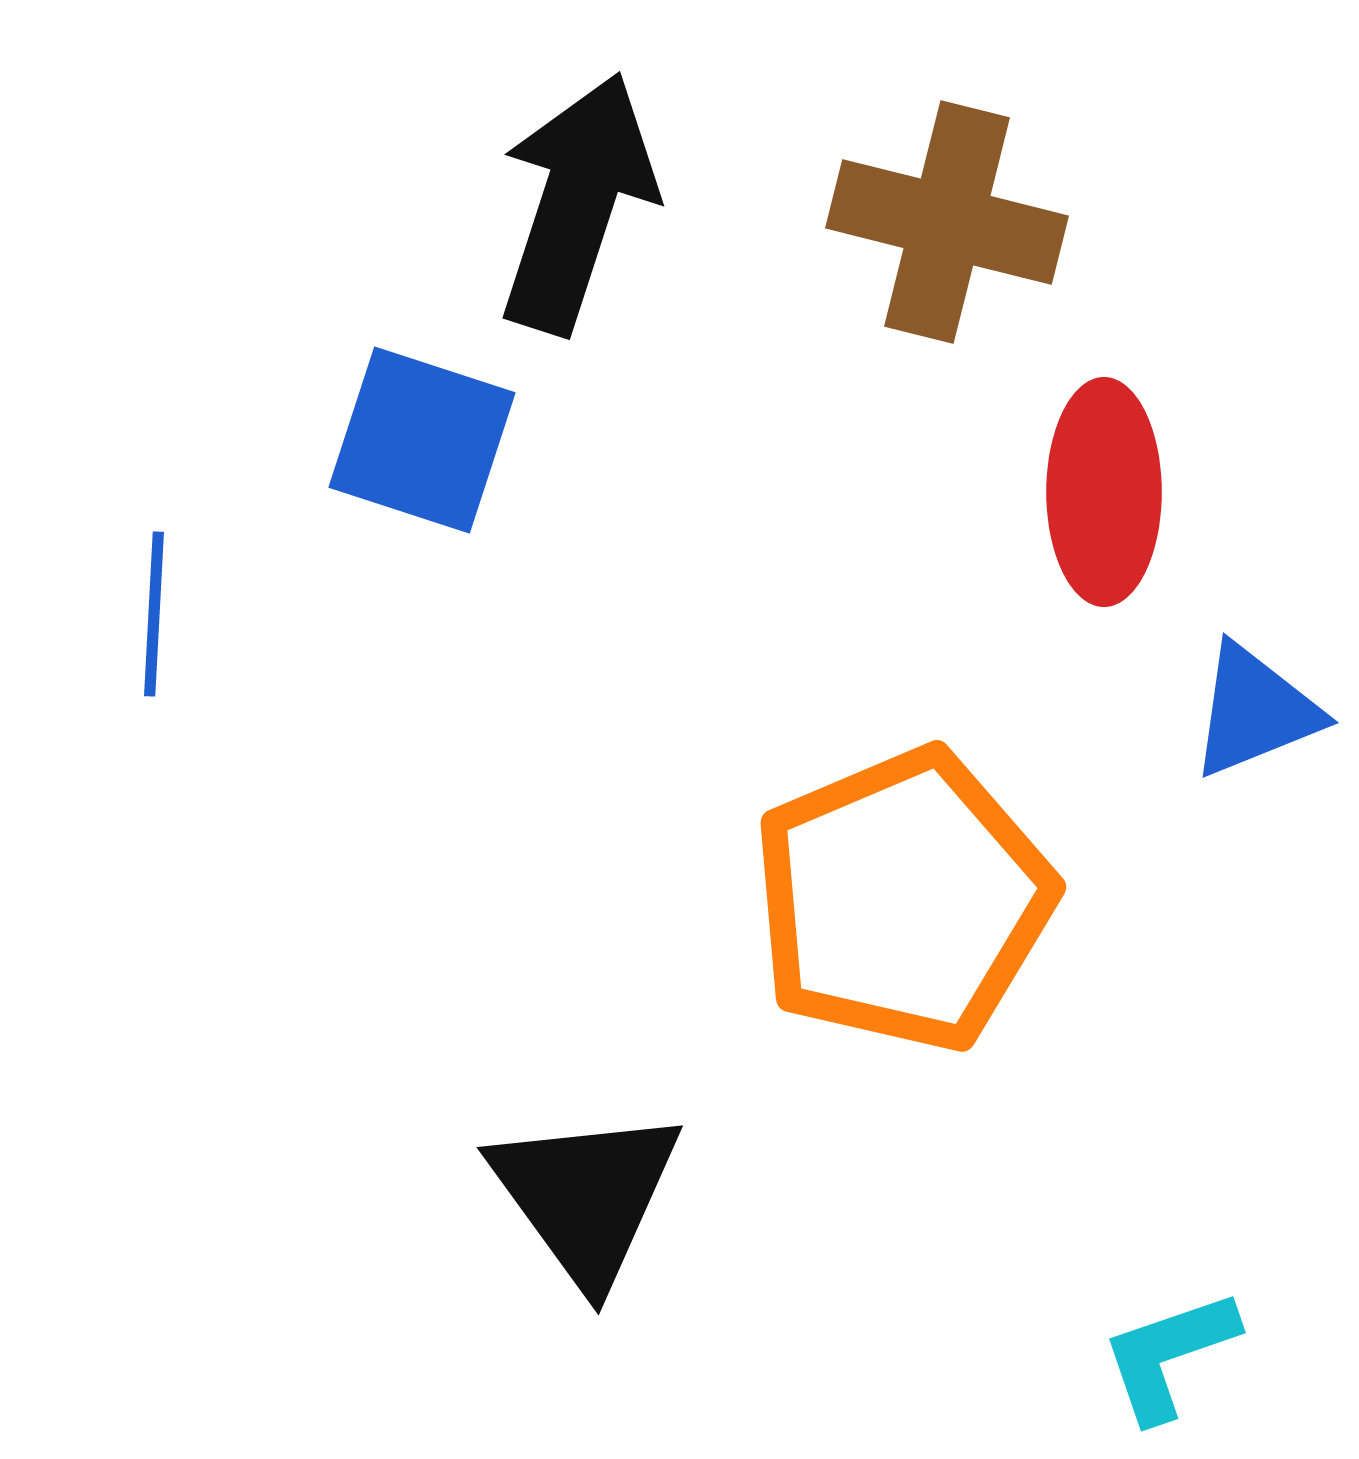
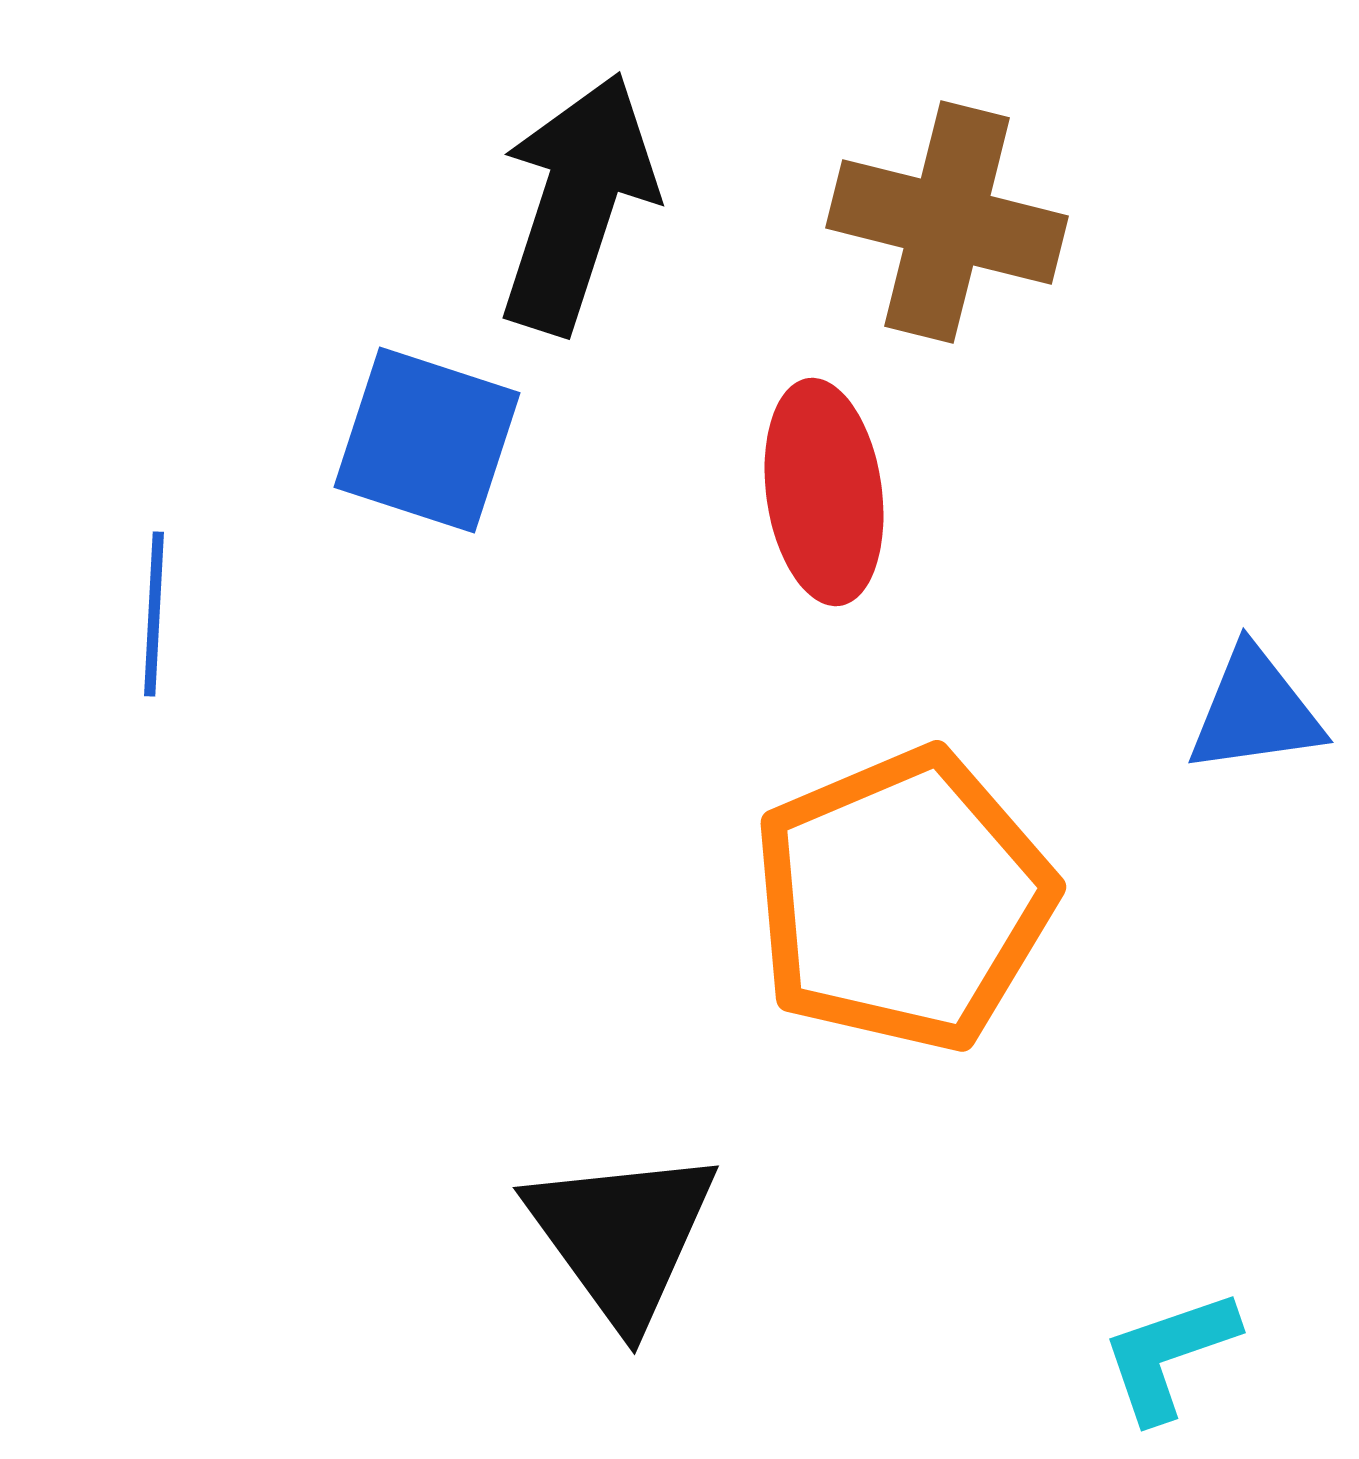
blue square: moved 5 px right
red ellipse: moved 280 px left; rotated 8 degrees counterclockwise
blue triangle: rotated 14 degrees clockwise
black triangle: moved 36 px right, 40 px down
